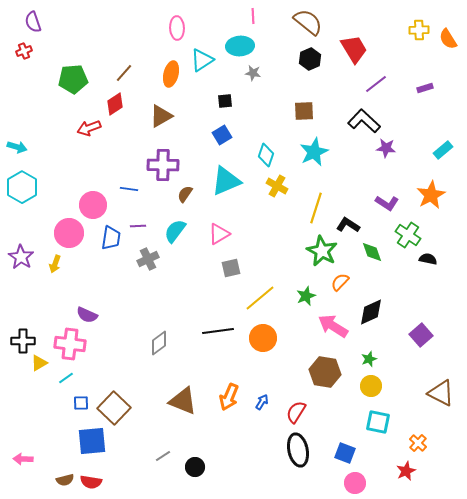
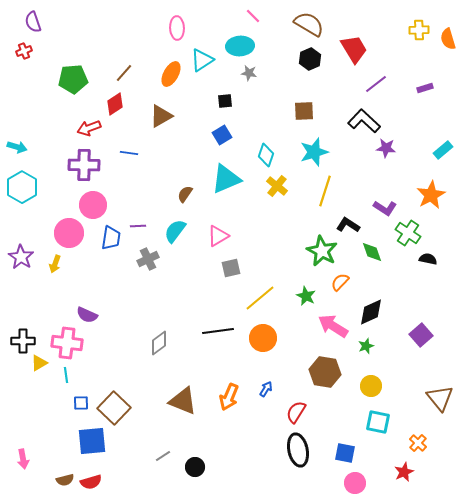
pink line at (253, 16): rotated 42 degrees counterclockwise
brown semicircle at (308, 22): moved 1 px right, 2 px down; rotated 8 degrees counterclockwise
orange semicircle at (448, 39): rotated 15 degrees clockwise
gray star at (253, 73): moved 4 px left
orange ellipse at (171, 74): rotated 15 degrees clockwise
cyan star at (314, 152): rotated 8 degrees clockwise
purple cross at (163, 165): moved 79 px left
cyan triangle at (226, 181): moved 2 px up
yellow cross at (277, 186): rotated 10 degrees clockwise
blue line at (129, 189): moved 36 px up
purple L-shape at (387, 203): moved 2 px left, 5 px down
yellow line at (316, 208): moved 9 px right, 17 px up
pink triangle at (219, 234): moved 1 px left, 2 px down
green cross at (408, 235): moved 2 px up
green star at (306, 296): rotated 24 degrees counterclockwise
pink cross at (70, 344): moved 3 px left, 1 px up
green star at (369, 359): moved 3 px left, 13 px up
cyan line at (66, 378): moved 3 px up; rotated 63 degrees counterclockwise
brown triangle at (441, 393): moved 1 px left, 5 px down; rotated 24 degrees clockwise
blue arrow at (262, 402): moved 4 px right, 13 px up
blue square at (345, 453): rotated 10 degrees counterclockwise
pink arrow at (23, 459): rotated 102 degrees counterclockwise
red star at (406, 471): moved 2 px left, 1 px down
red semicircle at (91, 482): rotated 25 degrees counterclockwise
